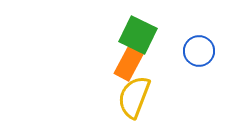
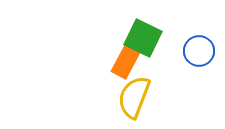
green square: moved 5 px right, 3 px down
orange rectangle: moved 3 px left, 2 px up
